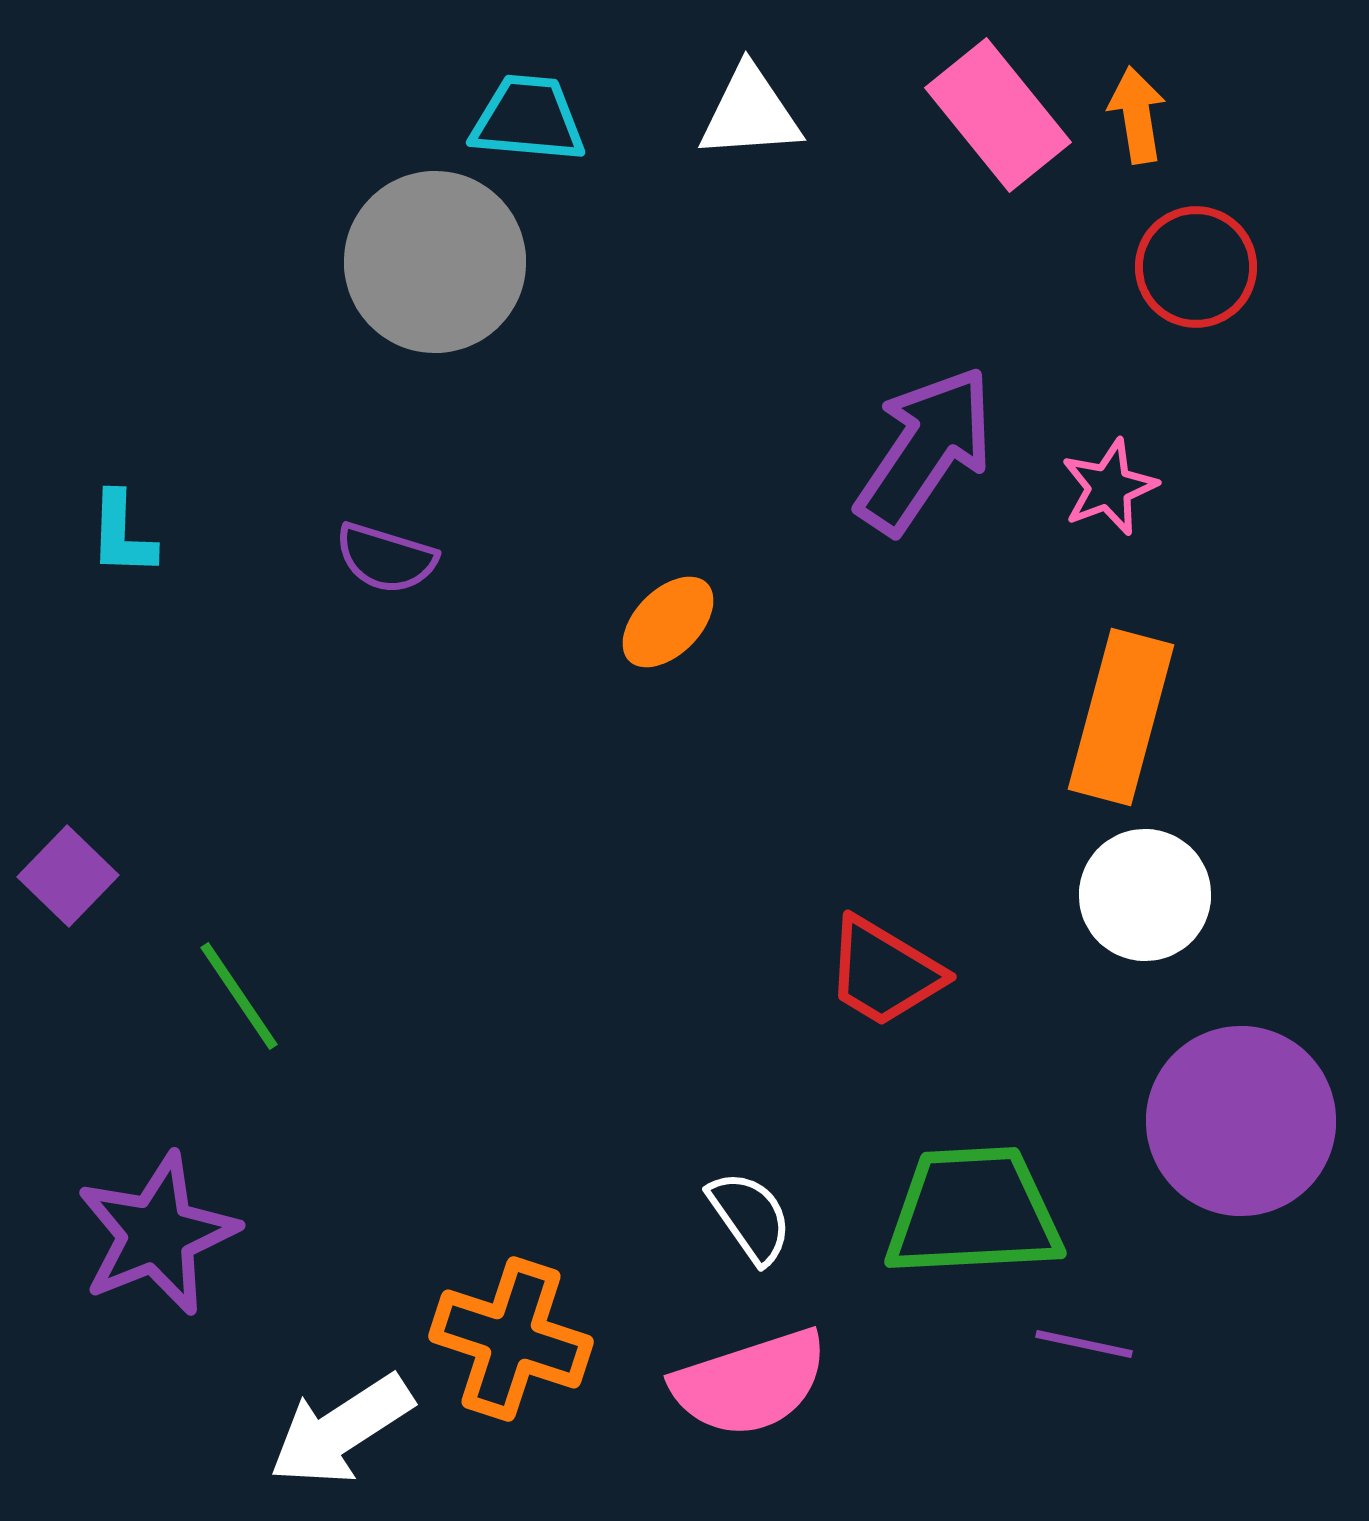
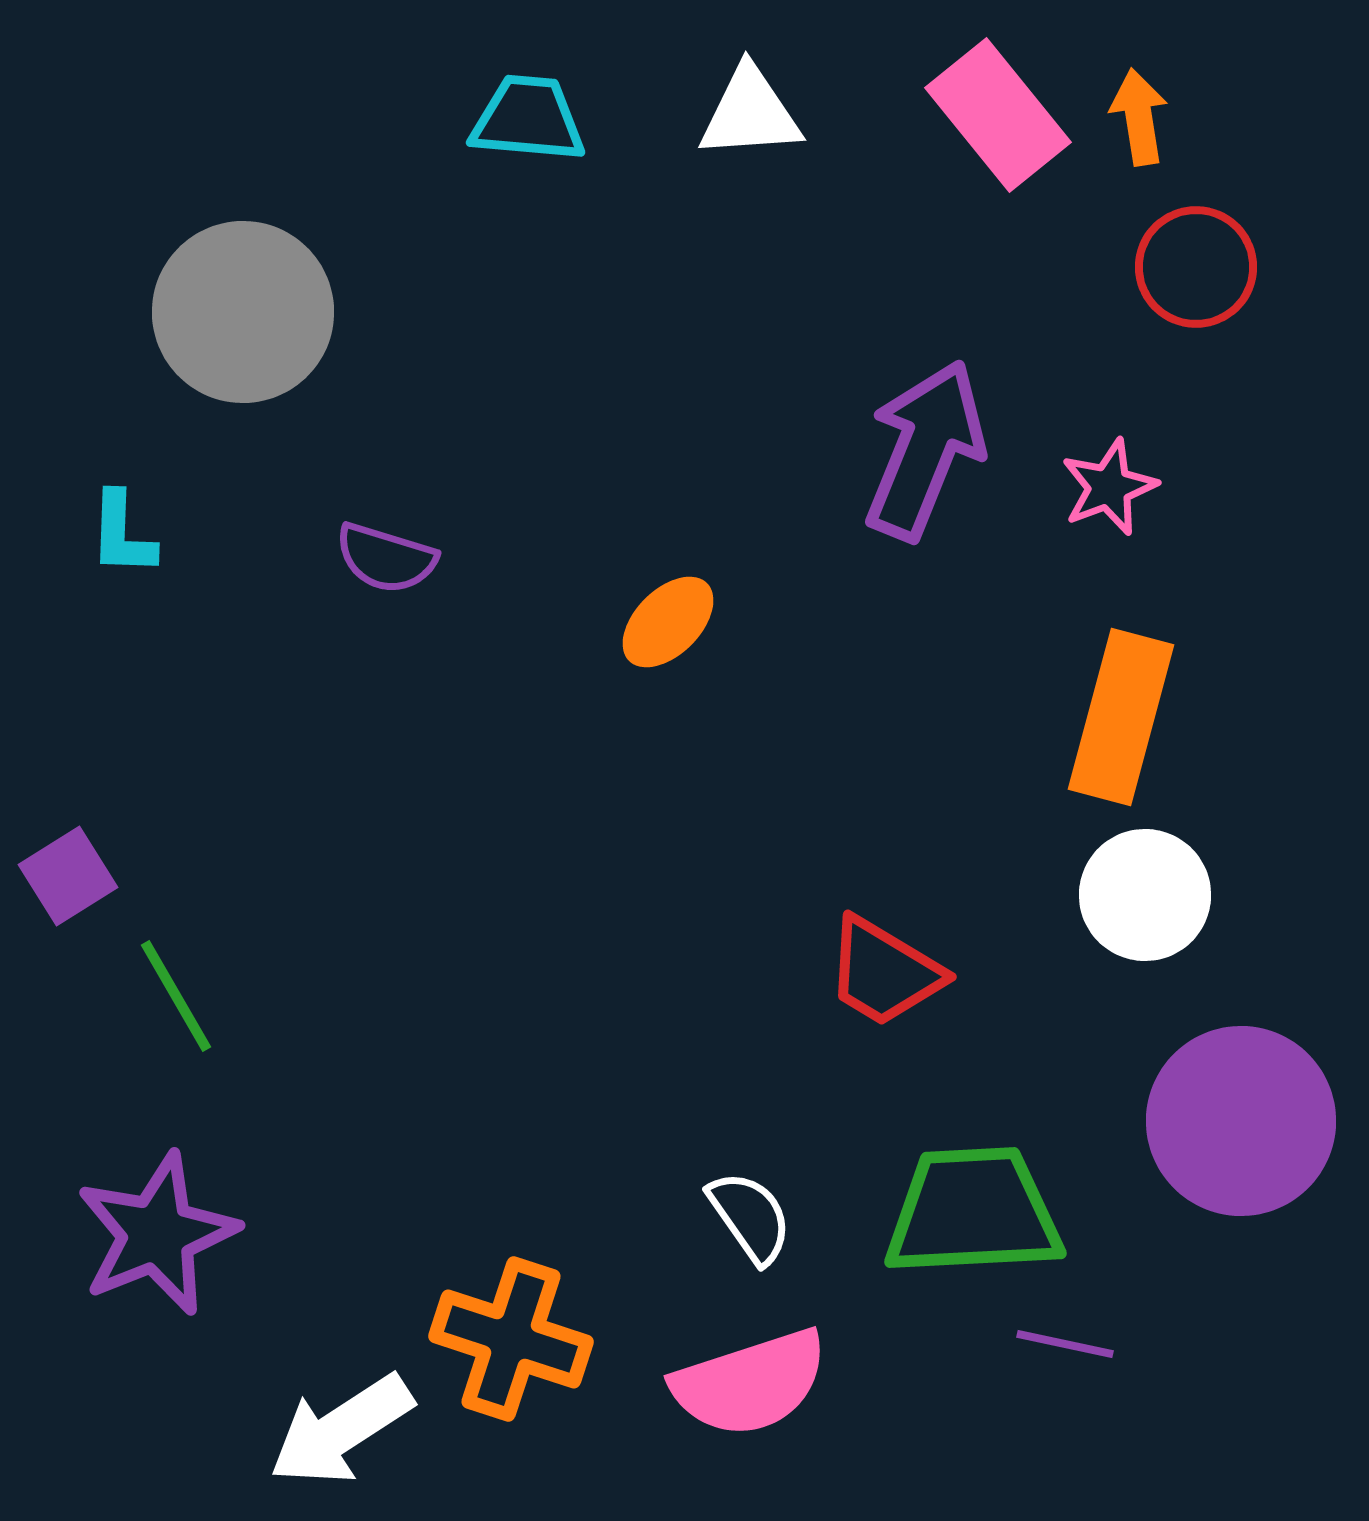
orange arrow: moved 2 px right, 2 px down
gray circle: moved 192 px left, 50 px down
purple arrow: rotated 12 degrees counterclockwise
purple square: rotated 14 degrees clockwise
green line: moved 63 px left; rotated 4 degrees clockwise
purple line: moved 19 px left
